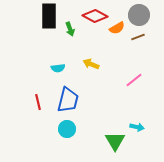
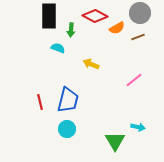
gray circle: moved 1 px right, 2 px up
green arrow: moved 1 px right, 1 px down; rotated 24 degrees clockwise
cyan semicircle: moved 20 px up; rotated 152 degrees counterclockwise
red line: moved 2 px right
cyan arrow: moved 1 px right
